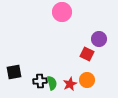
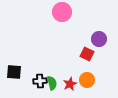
black square: rotated 14 degrees clockwise
